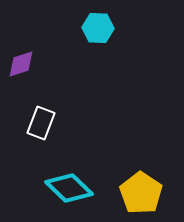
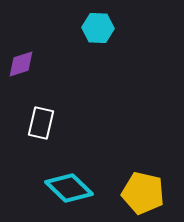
white rectangle: rotated 8 degrees counterclockwise
yellow pentagon: moved 2 px right; rotated 21 degrees counterclockwise
